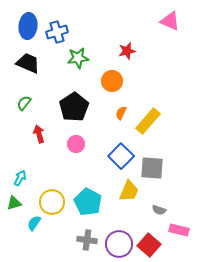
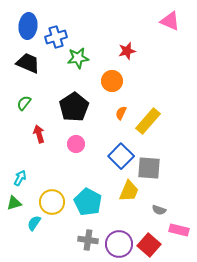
blue cross: moved 1 px left, 5 px down
gray square: moved 3 px left
gray cross: moved 1 px right
